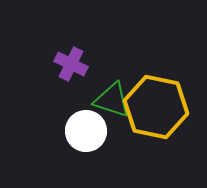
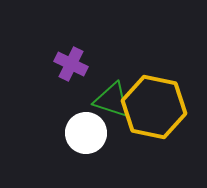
yellow hexagon: moved 2 px left
white circle: moved 2 px down
